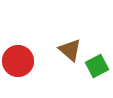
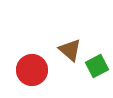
red circle: moved 14 px right, 9 px down
